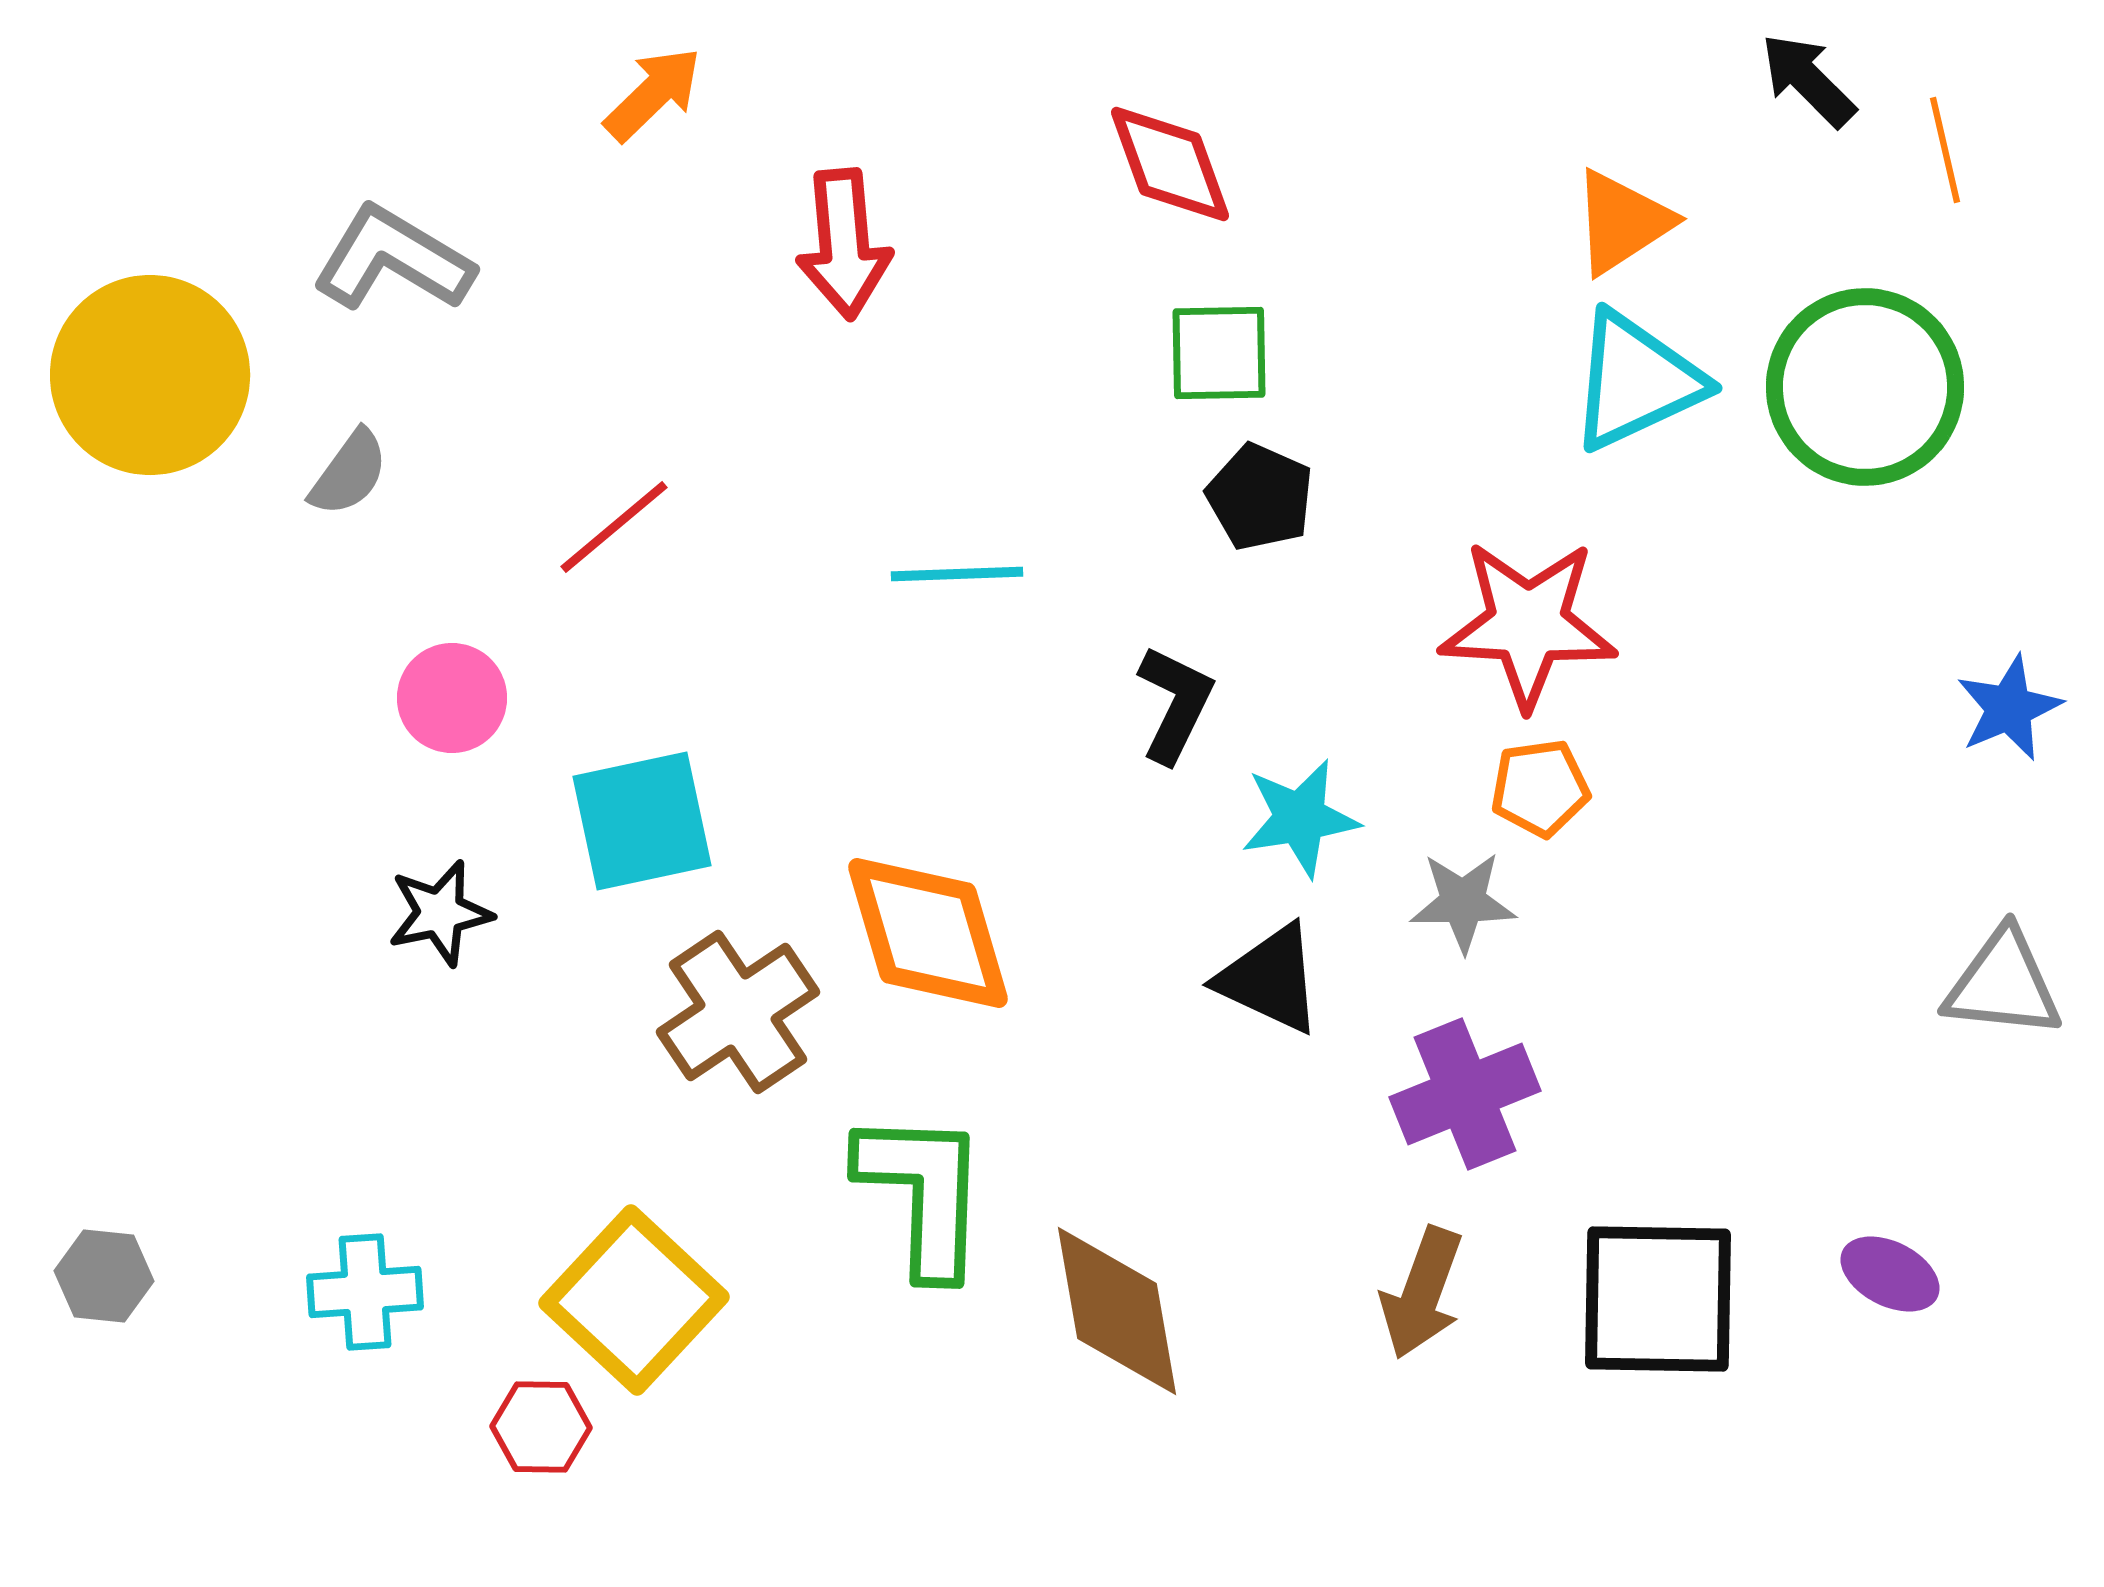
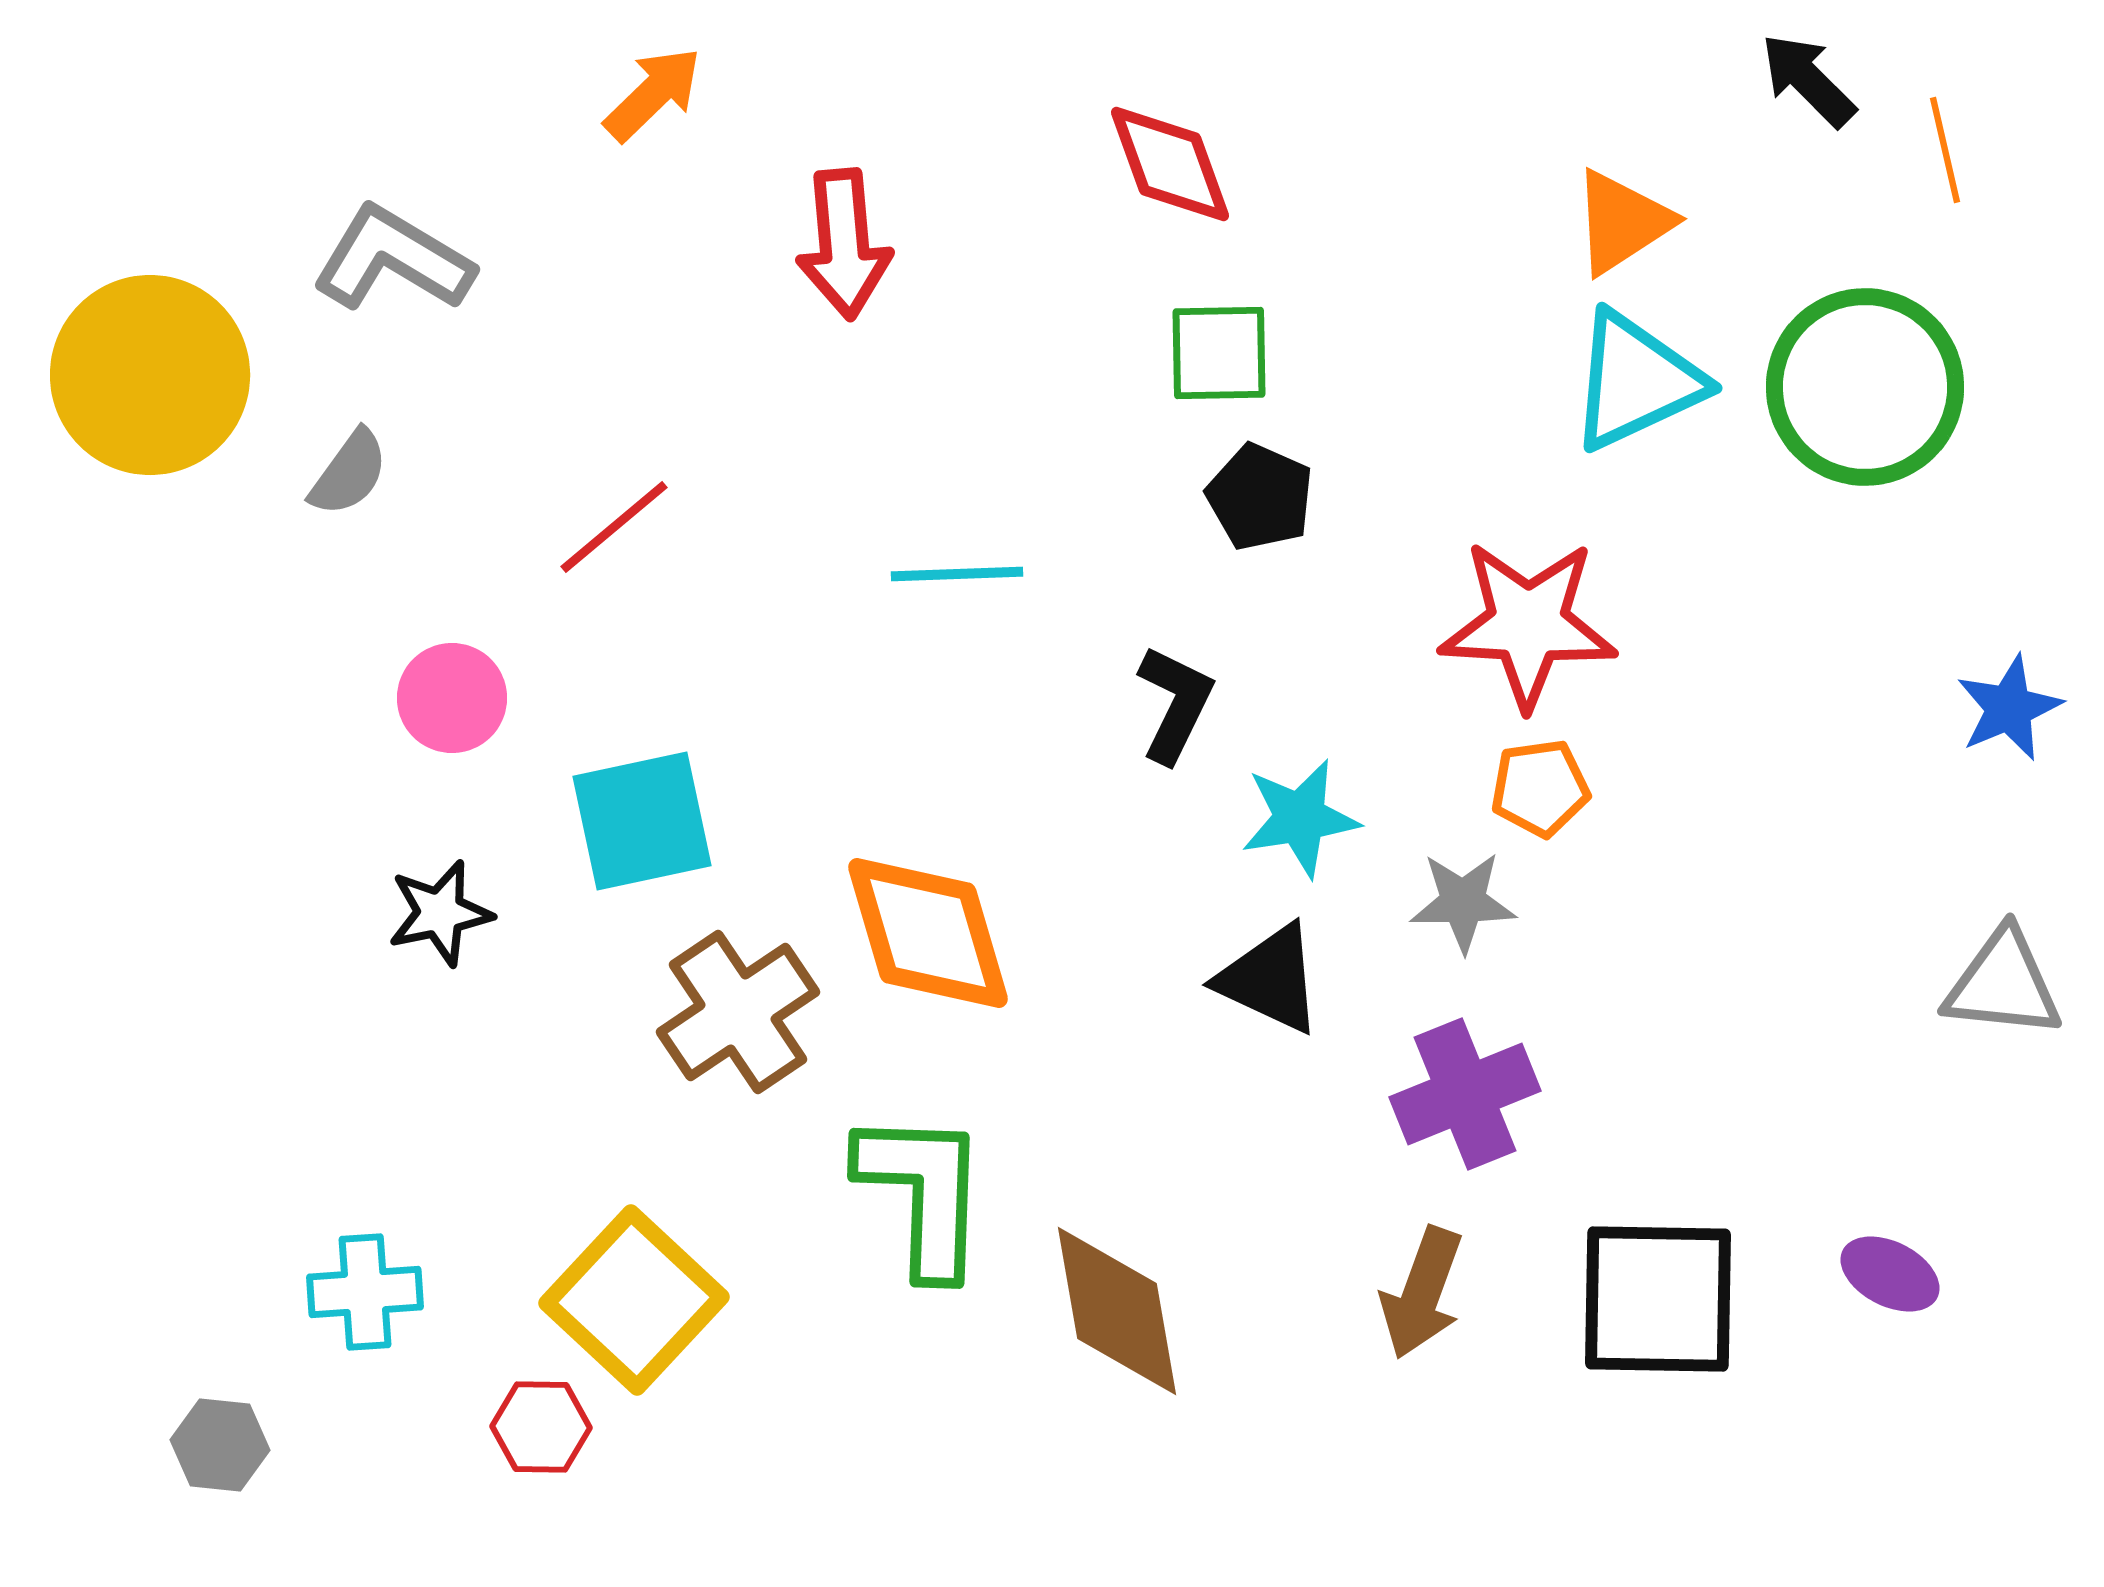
gray hexagon: moved 116 px right, 169 px down
